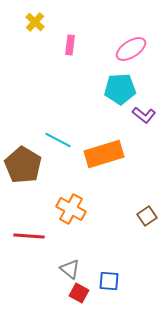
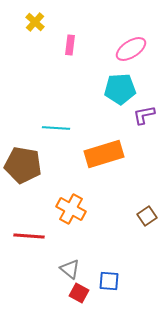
purple L-shape: rotated 130 degrees clockwise
cyan line: moved 2 px left, 12 px up; rotated 24 degrees counterclockwise
brown pentagon: rotated 21 degrees counterclockwise
